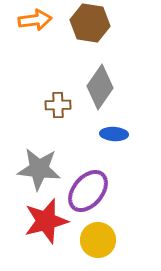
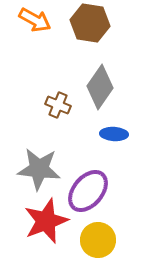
orange arrow: rotated 36 degrees clockwise
brown cross: rotated 25 degrees clockwise
red star: rotated 6 degrees counterclockwise
